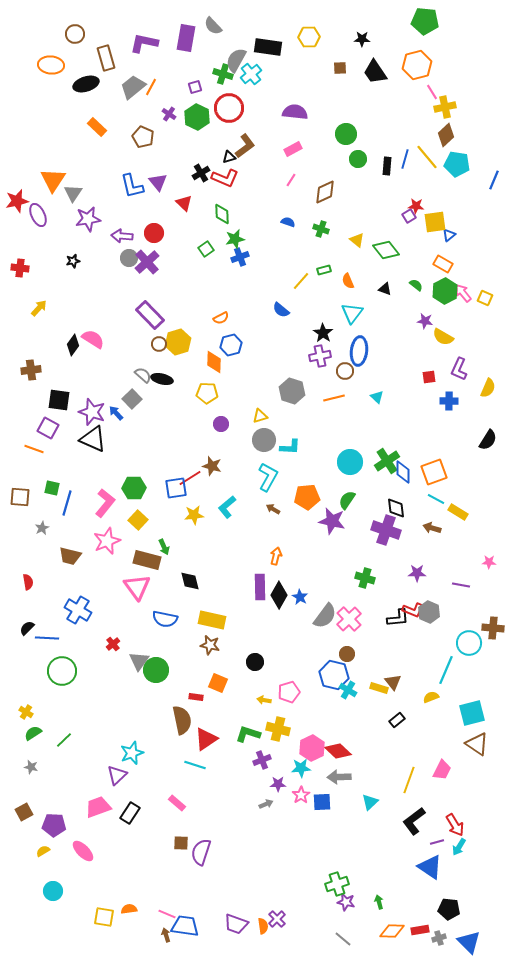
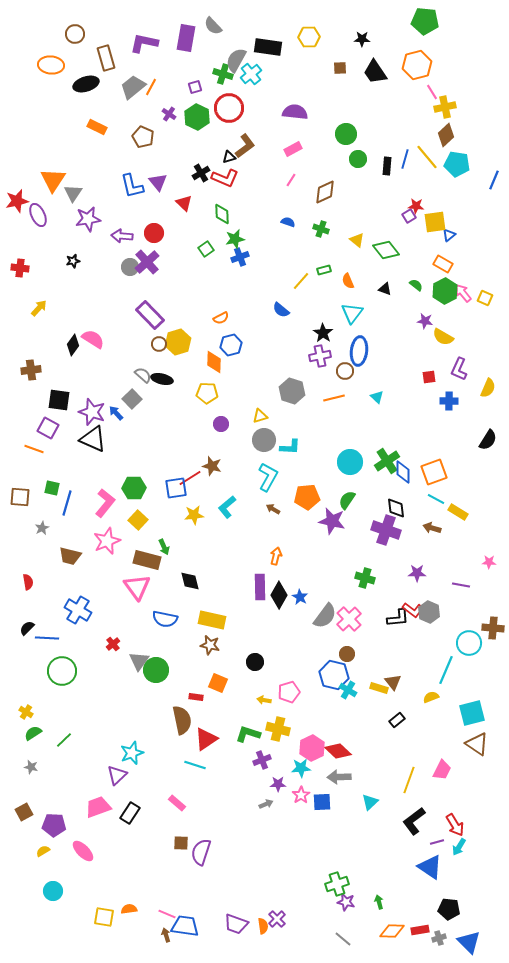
orange rectangle at (97, 127): rotated 18 degrees counterclockwise
gray circle at (129, 258): moved 1 px right, 9 px down
red L-shape at (413, 610): rotated 15 degrees clockwise
